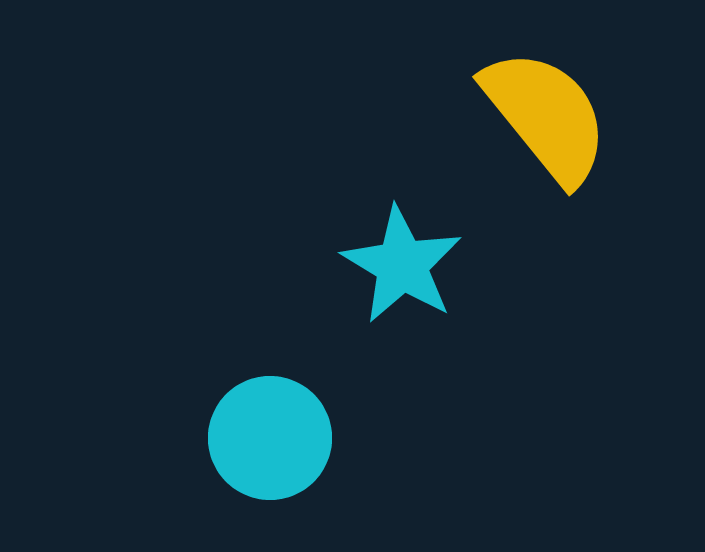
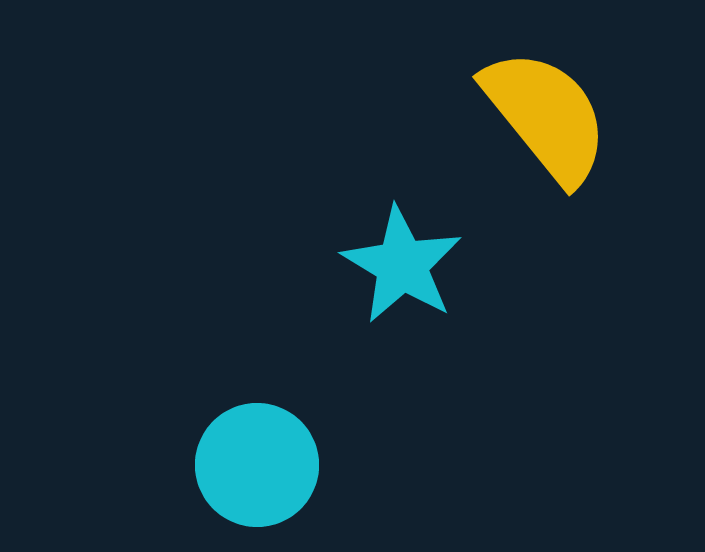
cyan circle: moved 13 px left, 27 px down
